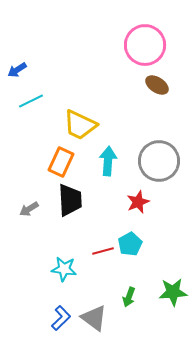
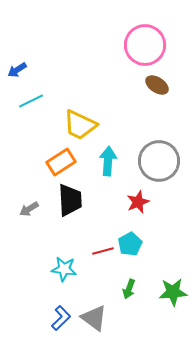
orange rectangle: rotated 32 degrees clockwise
green arrow: moved 8 px up
